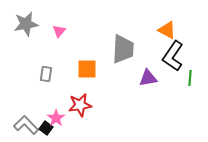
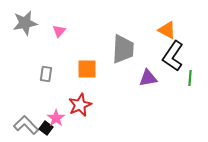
gray star: moved 1 px left, 1 px up
red star: rotated 15 degrees counterclockwise
